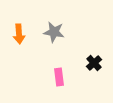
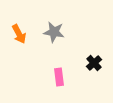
orange arrow: rotated 24 degrees counterclockwise
